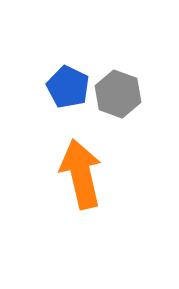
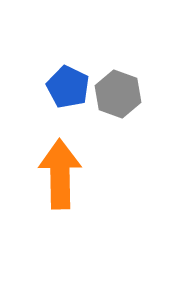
orange arrow: moved 21 px left; rotated 12 degrees clockwise
